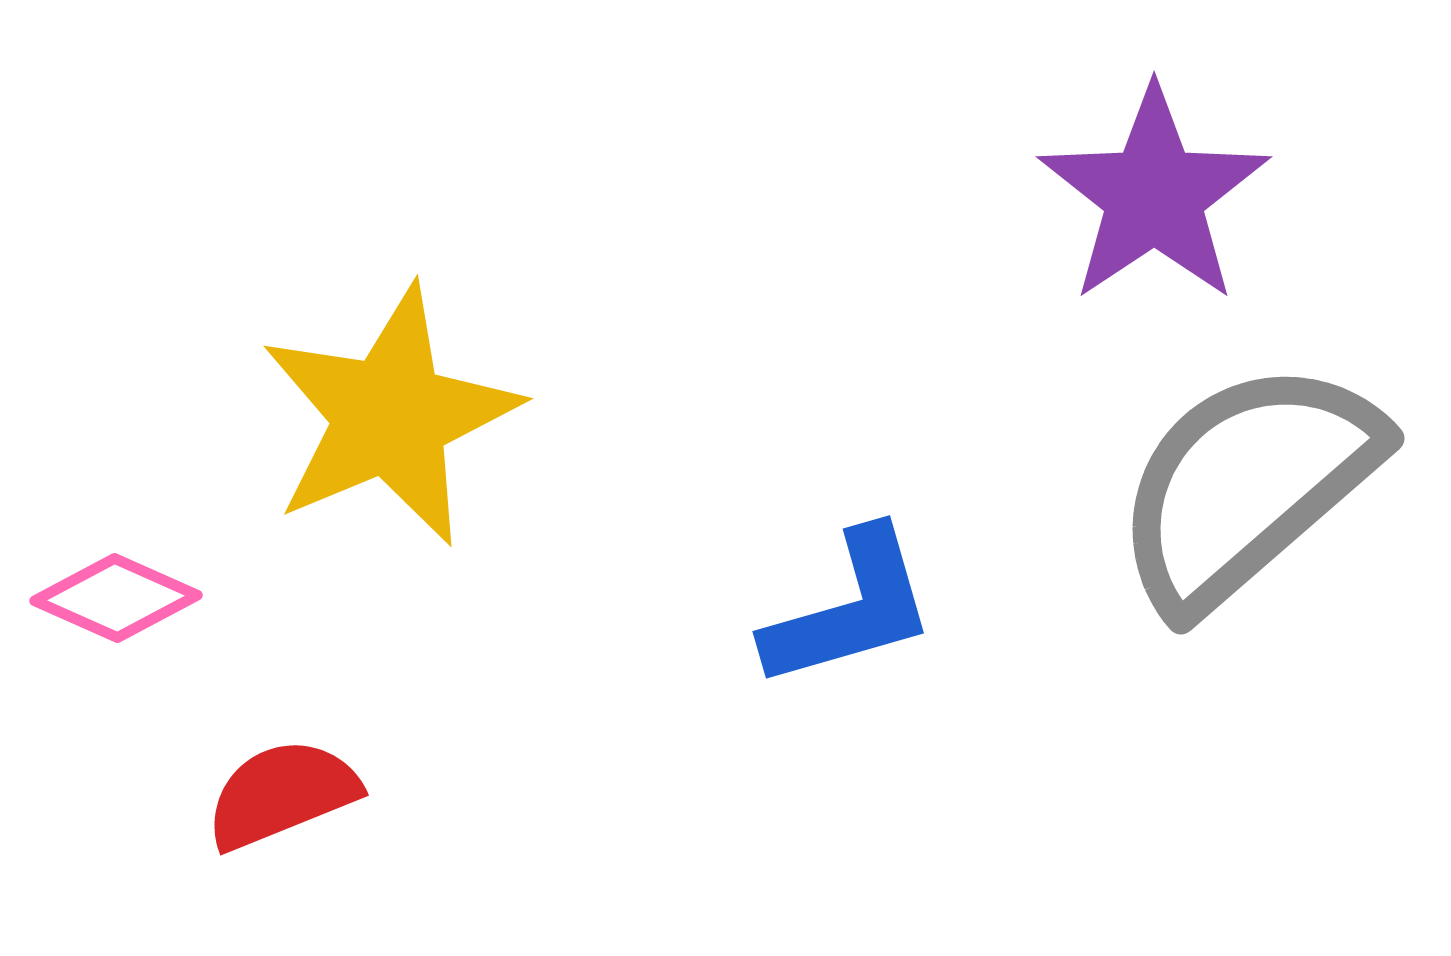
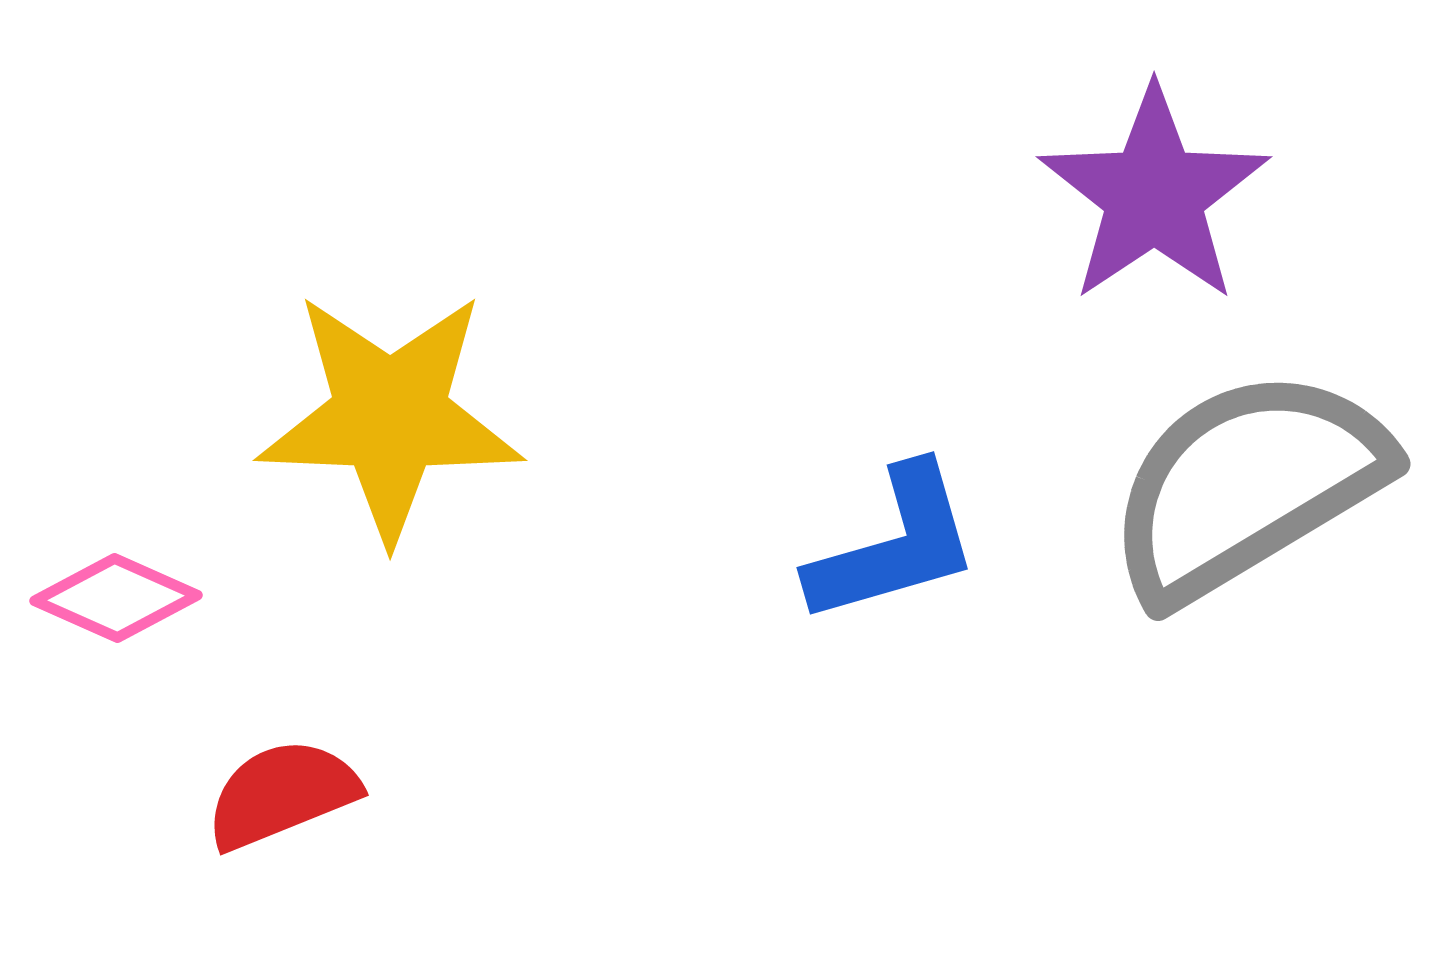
yellow star: rotated 25 degrees clockwise
gray semicircle: rotated 10 degrees clockwise
blue L-shape: moved 44 px right, 64 px up
